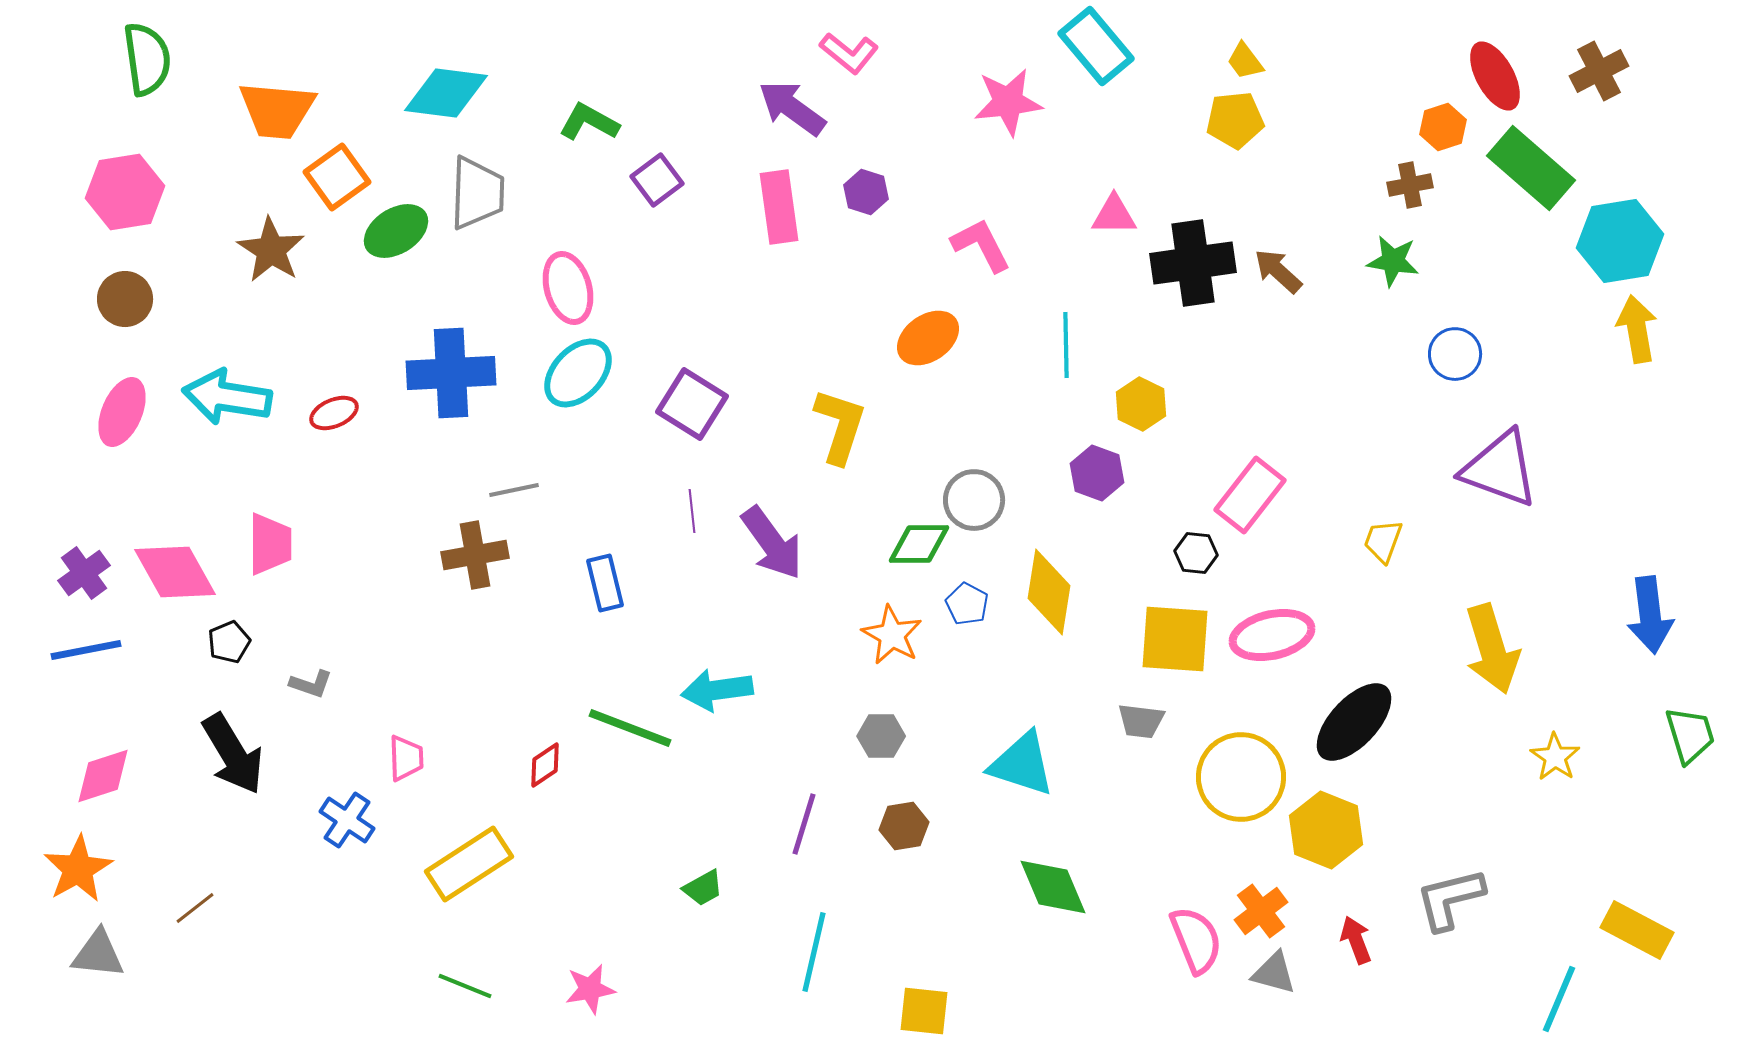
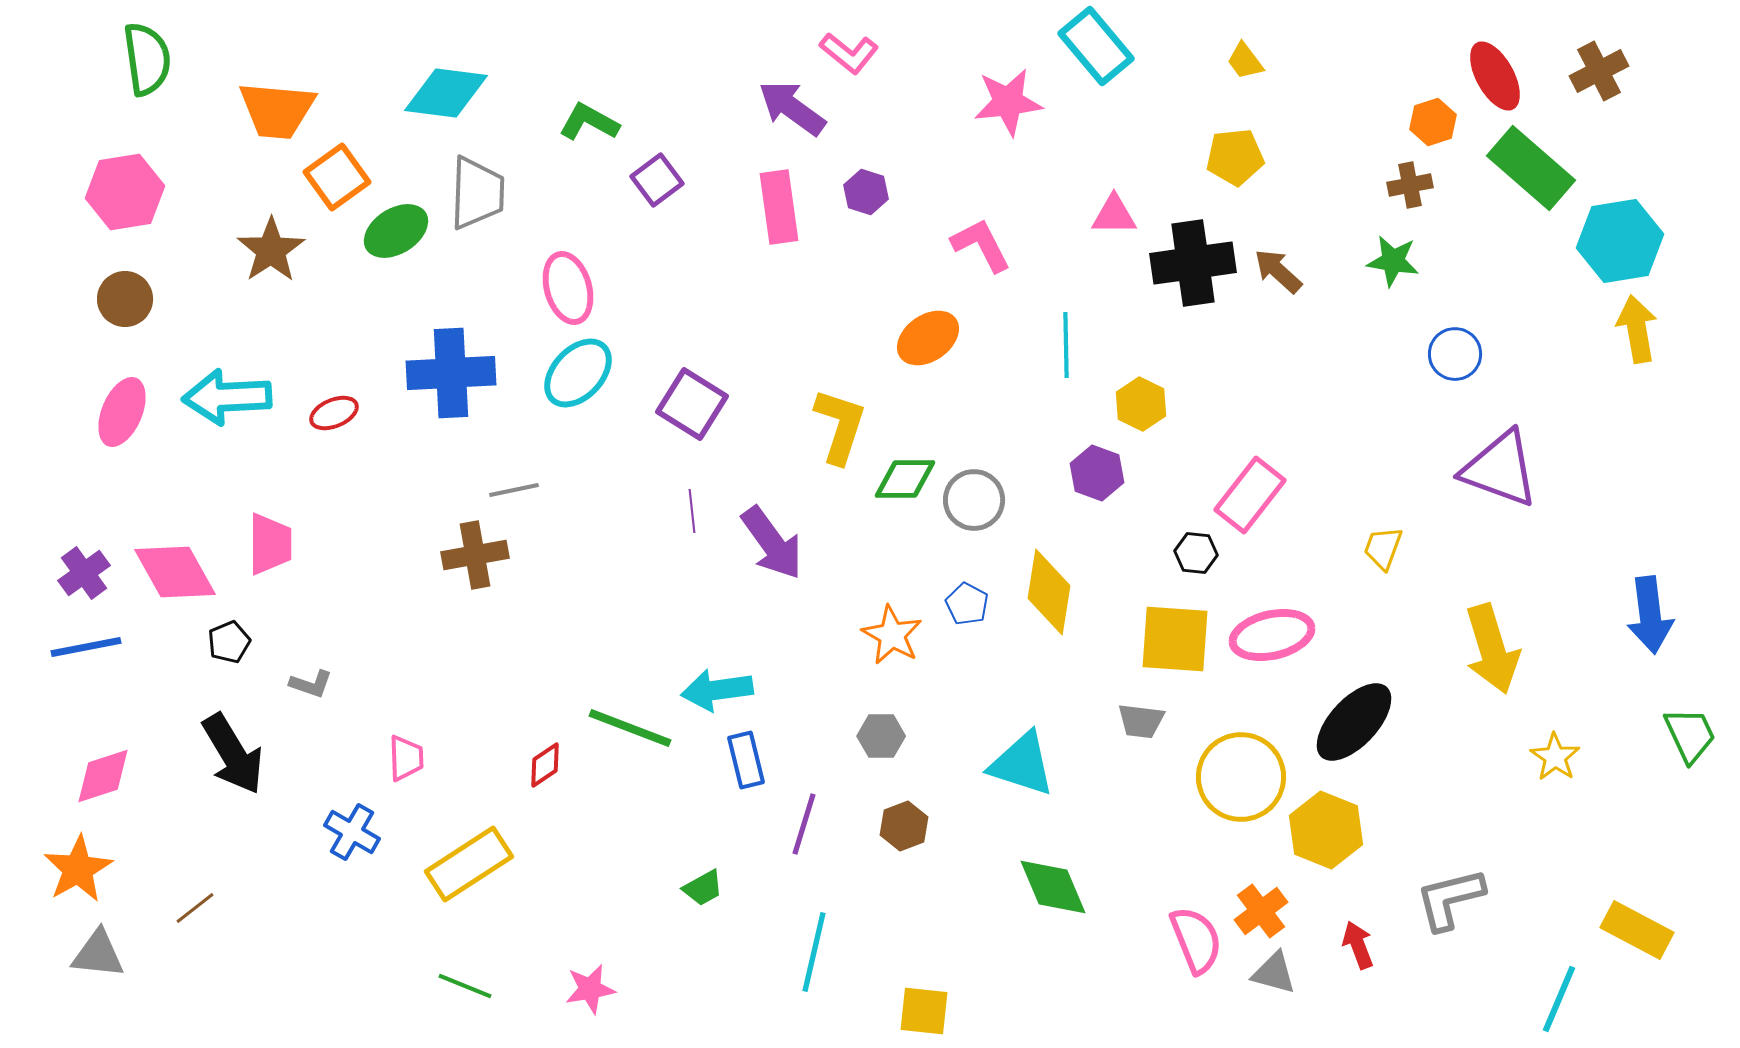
yellow pentagon at (1235, 120): moved 37 px down
orange hexagon at (1443, 127): moved 10 px left, 5 px up
brown star at (271, 250): rotated 6 degrees clockwise
cyan arrow at (227, 397): rotated 12 degrees counterclockwise
yellow trapezoid at (1383, 541): moved 7 px down
green diamond at (919, 544): moved 14 px left, 65 px up
blue rectangle at (605, 583): moved 141 px right, 177 px down
blue line at (86, 650): moved 3 px up
green trapezoid at (1690, 735): rotated 8 degrees counterclockwise
blue cross at (347, 820): moved 5 px right, 12 px down; rotated 4 degrees counterclockwise
brown hexagon at (904, 826): rotated 12 degrees counterclockwise
red arrow at (1356, 940): moved 2 px right, 5 px down
